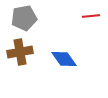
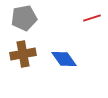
red line: moved 1 px right, 2 px down; rotated 12 degrees counterclockwise
brown cross: moved 3 px right, 2 px down
